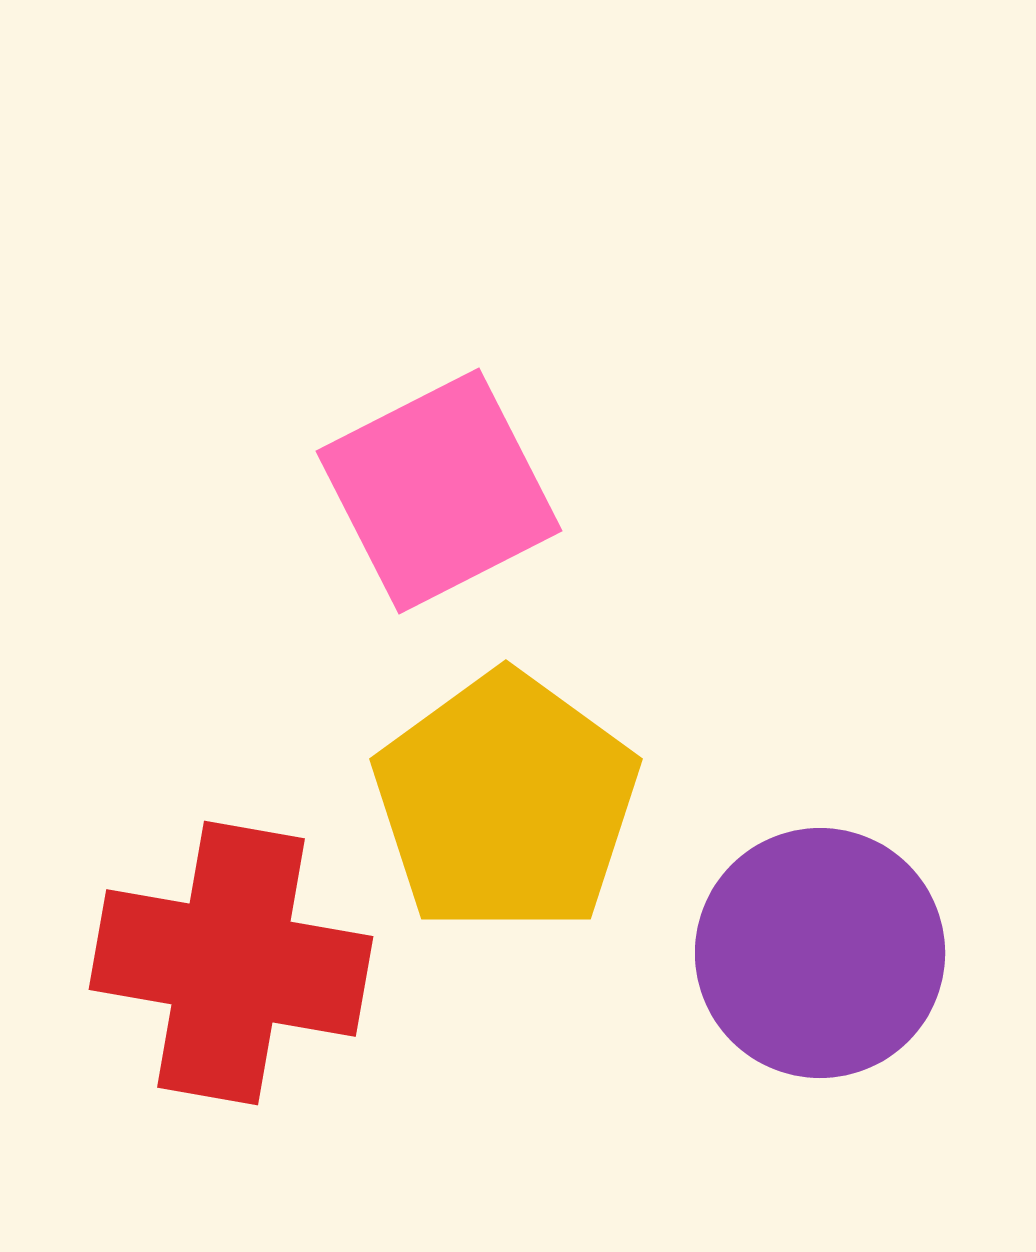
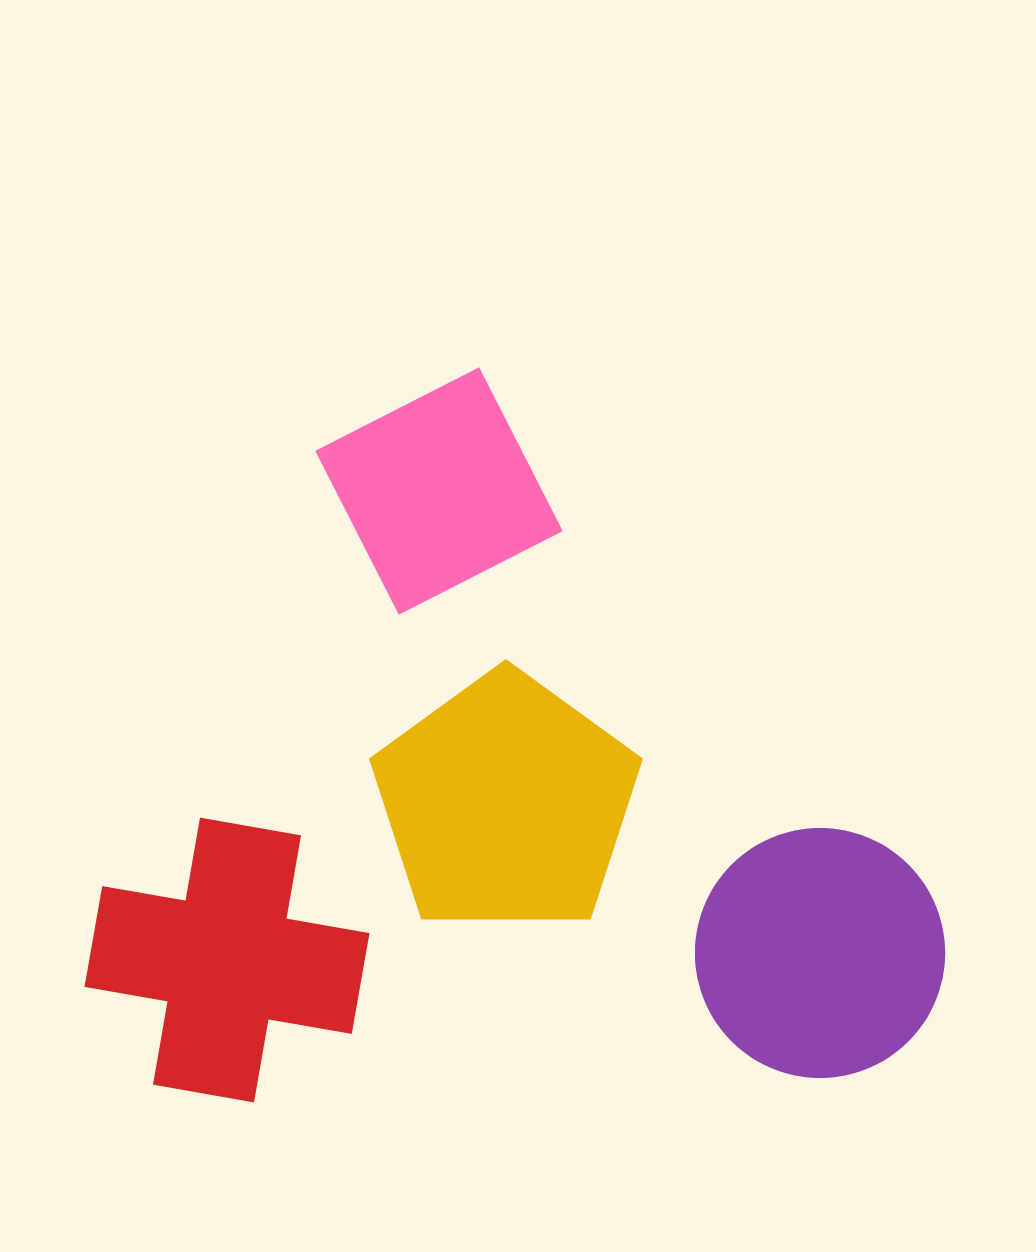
red cross: moved 4 px left, 3 px up
